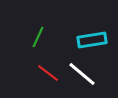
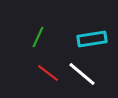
cyan rectangle: moved 1 px up
